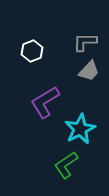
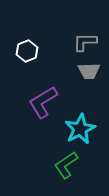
white hexagon: moved 5 px left
gray trapezoid: rotated 45 degrees clockwise
purple L-shape: moved 2 px left
